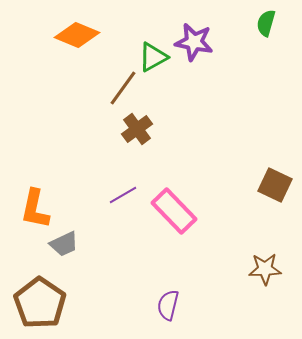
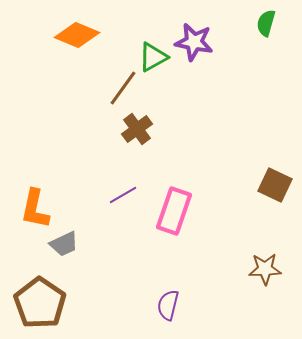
pink rectangle: rotated 63 degrees clockwise
